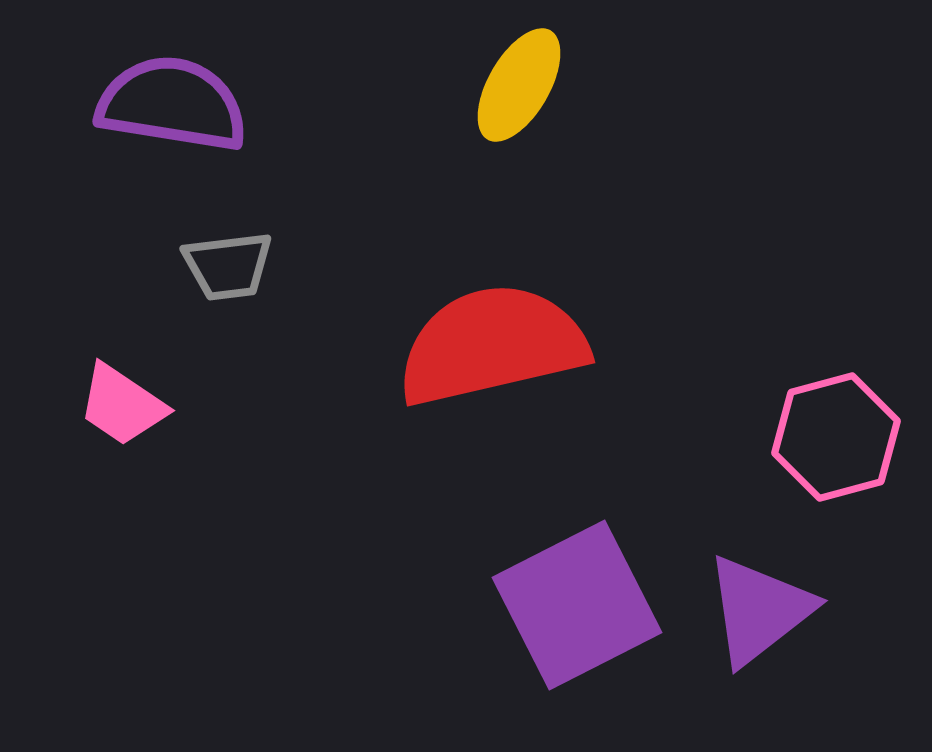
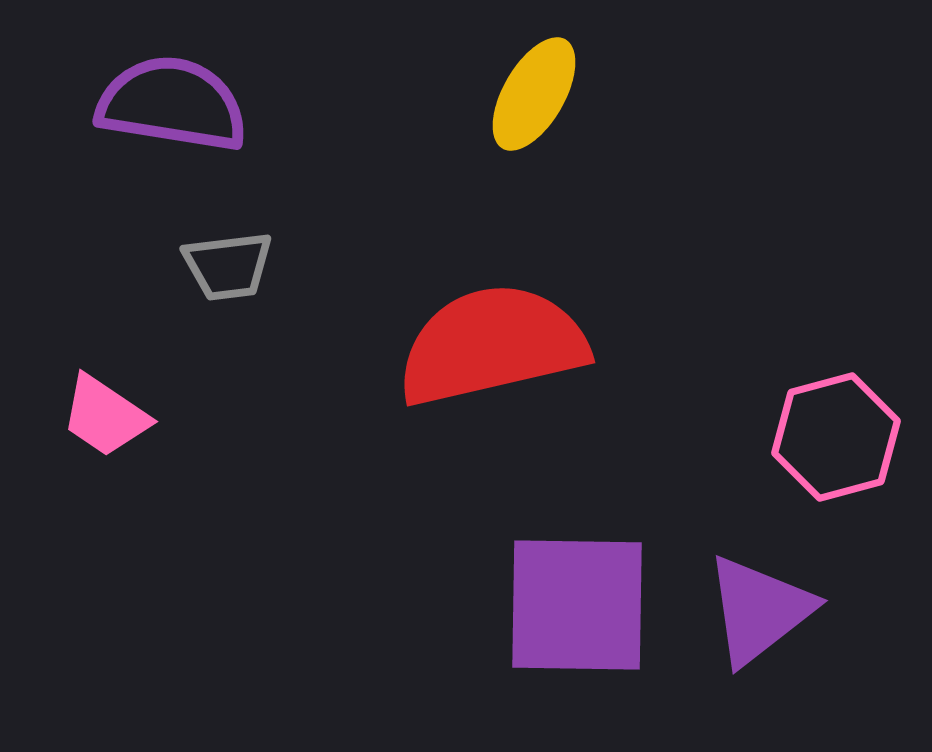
yellow ellipse: moved 15 px right, 9 px down
pink trapezoid: moved 17 px left, 11 px down
purple square: rotated 28 degrees clockwise
